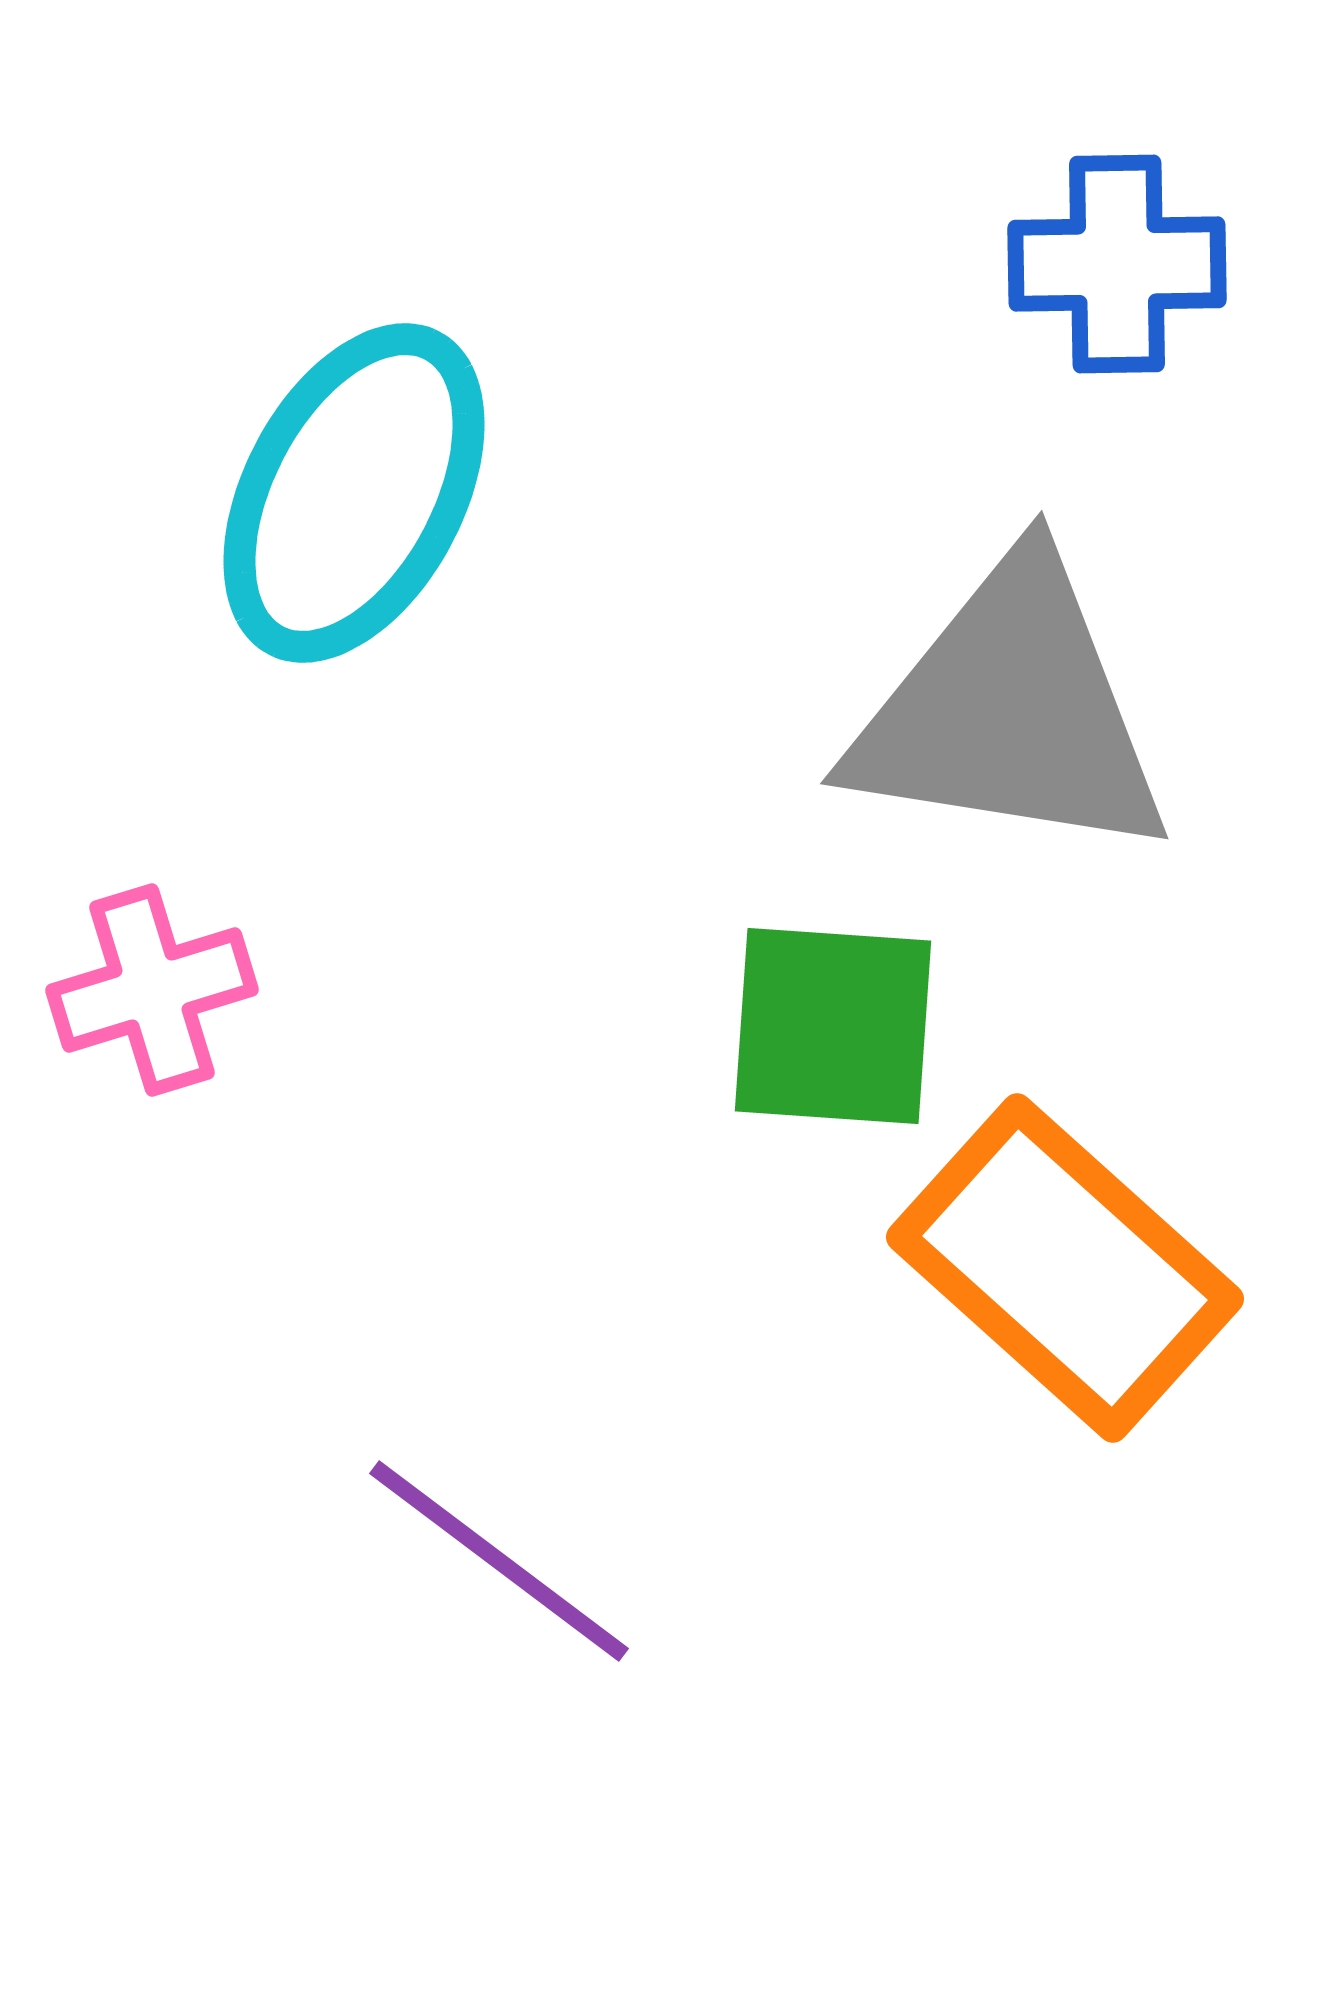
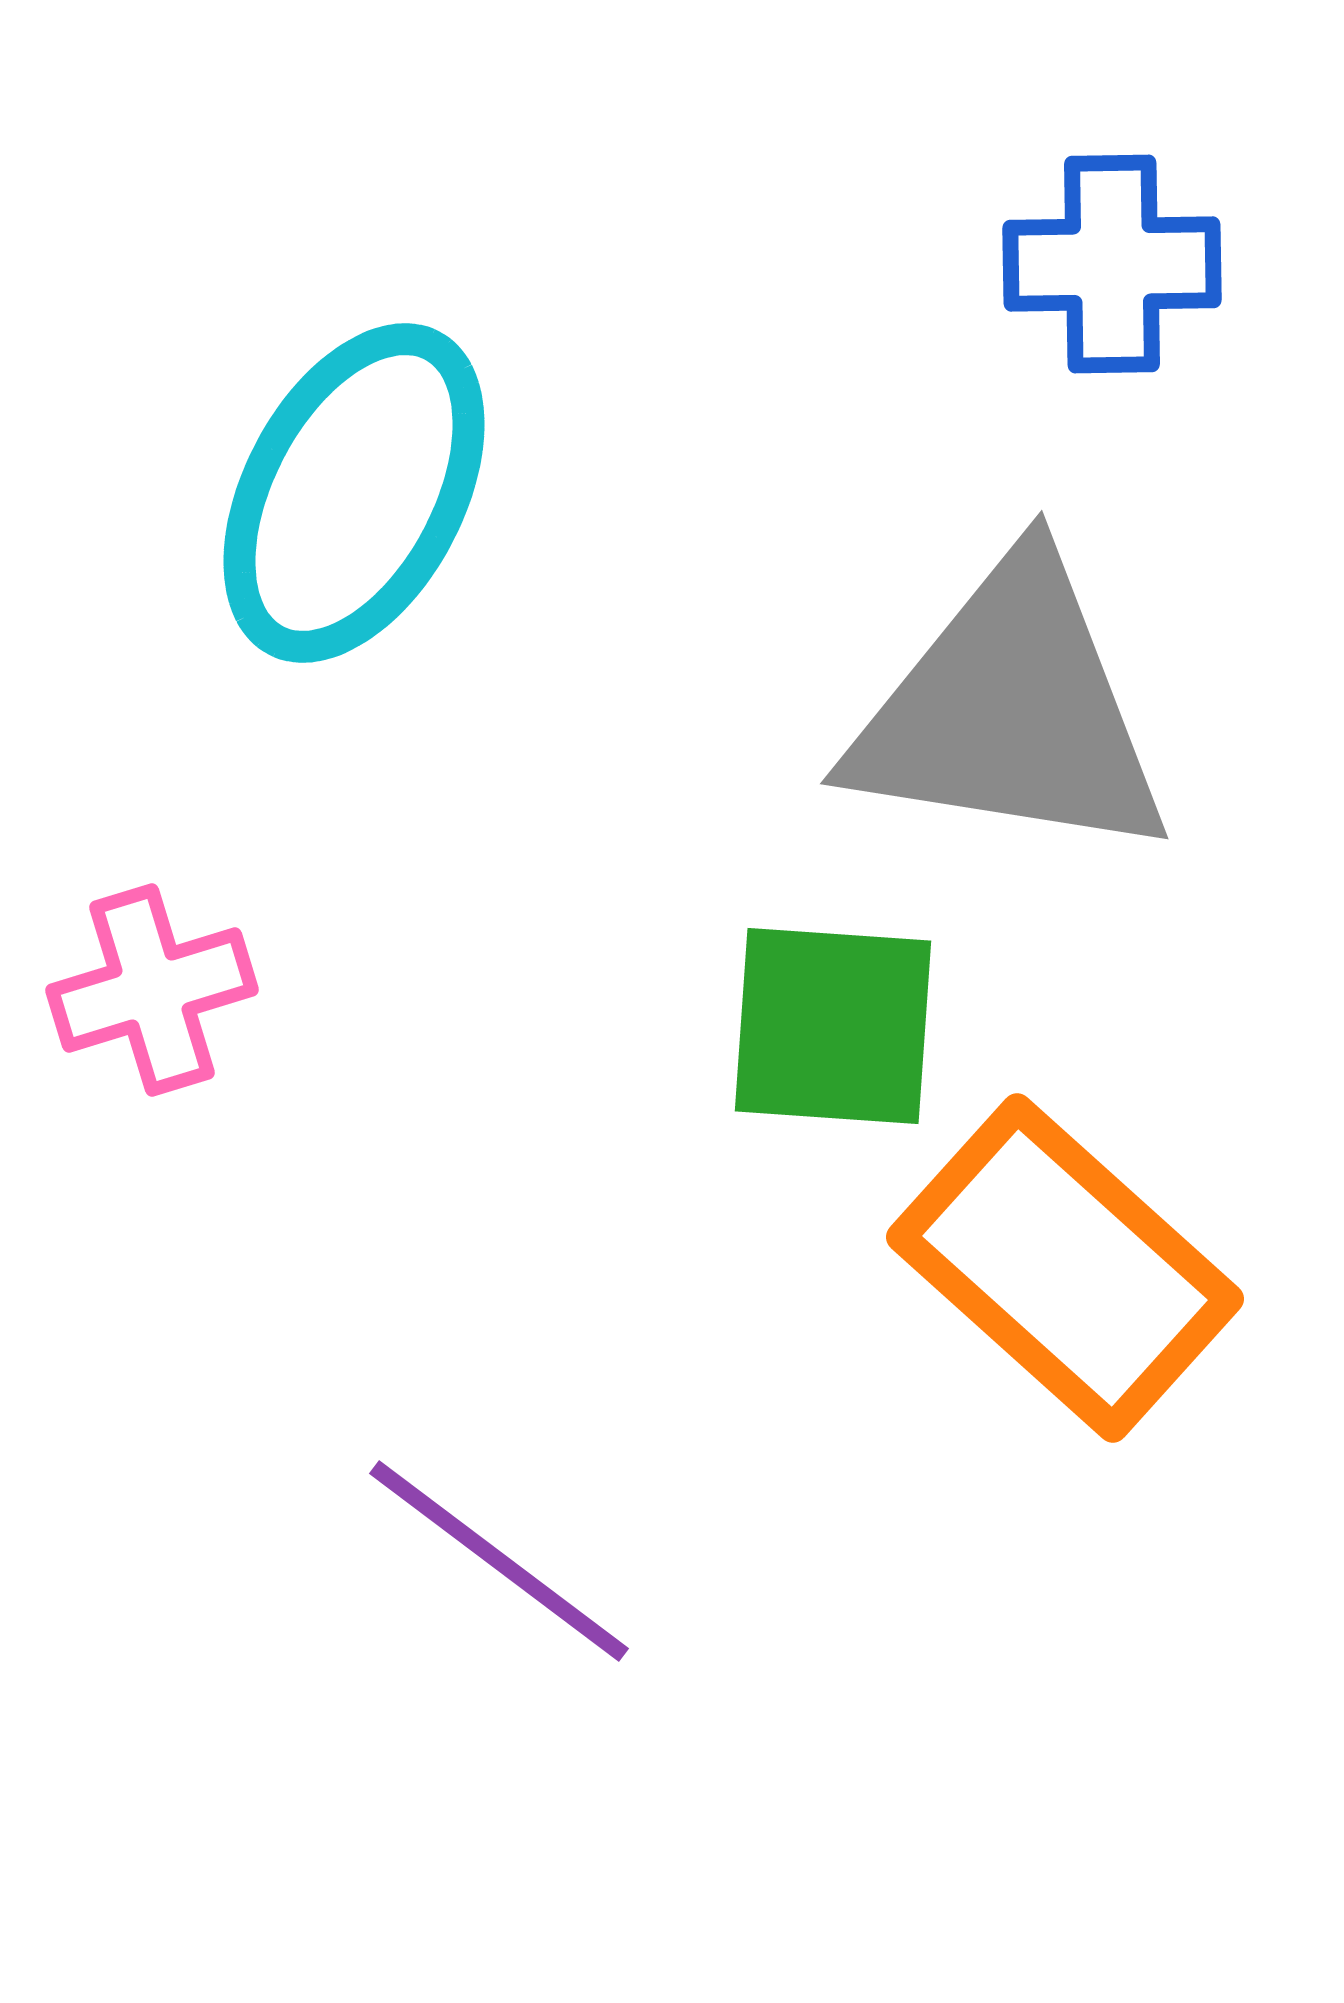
blue cross: moved 5 px left
